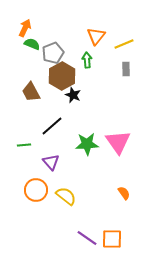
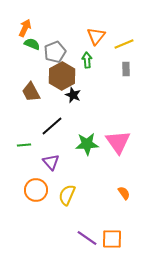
gray pentagon: moved 2 px right, 1 px up
yellow semicircle: moved 1 px right, 1 px up; rotated 105 degrees counterclockwise
